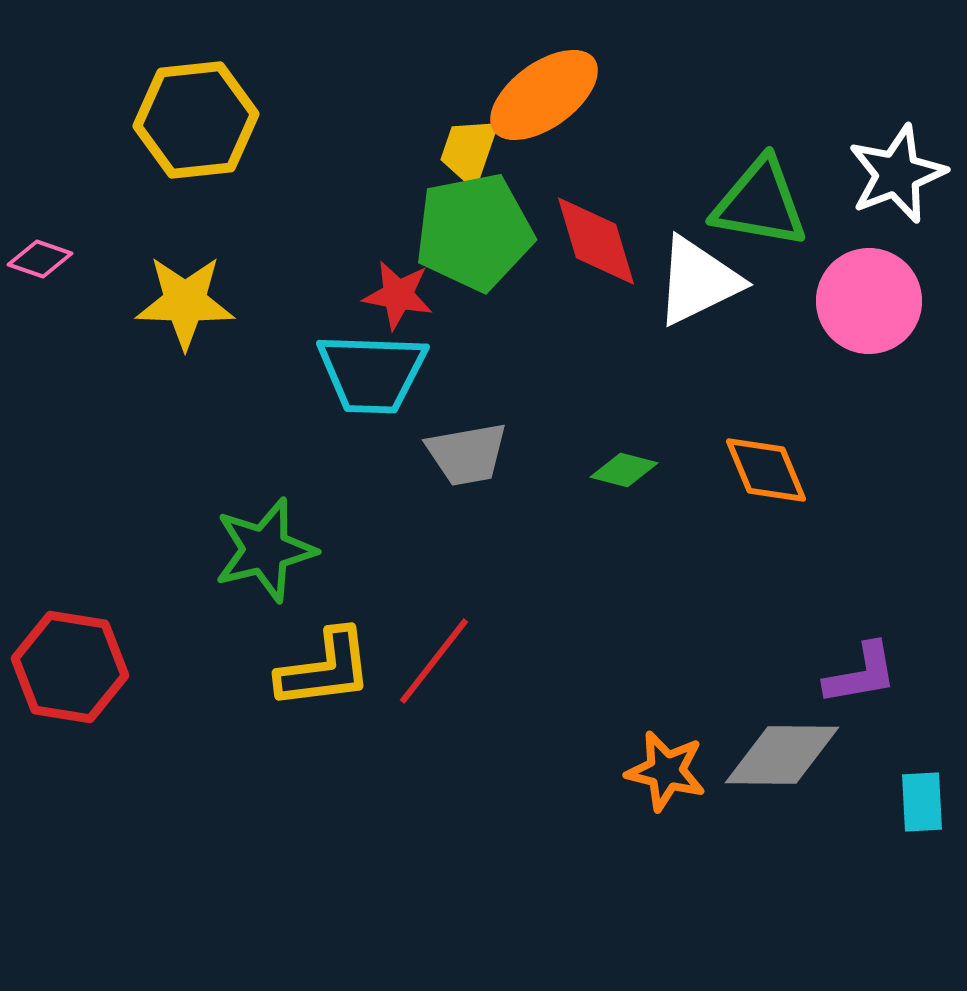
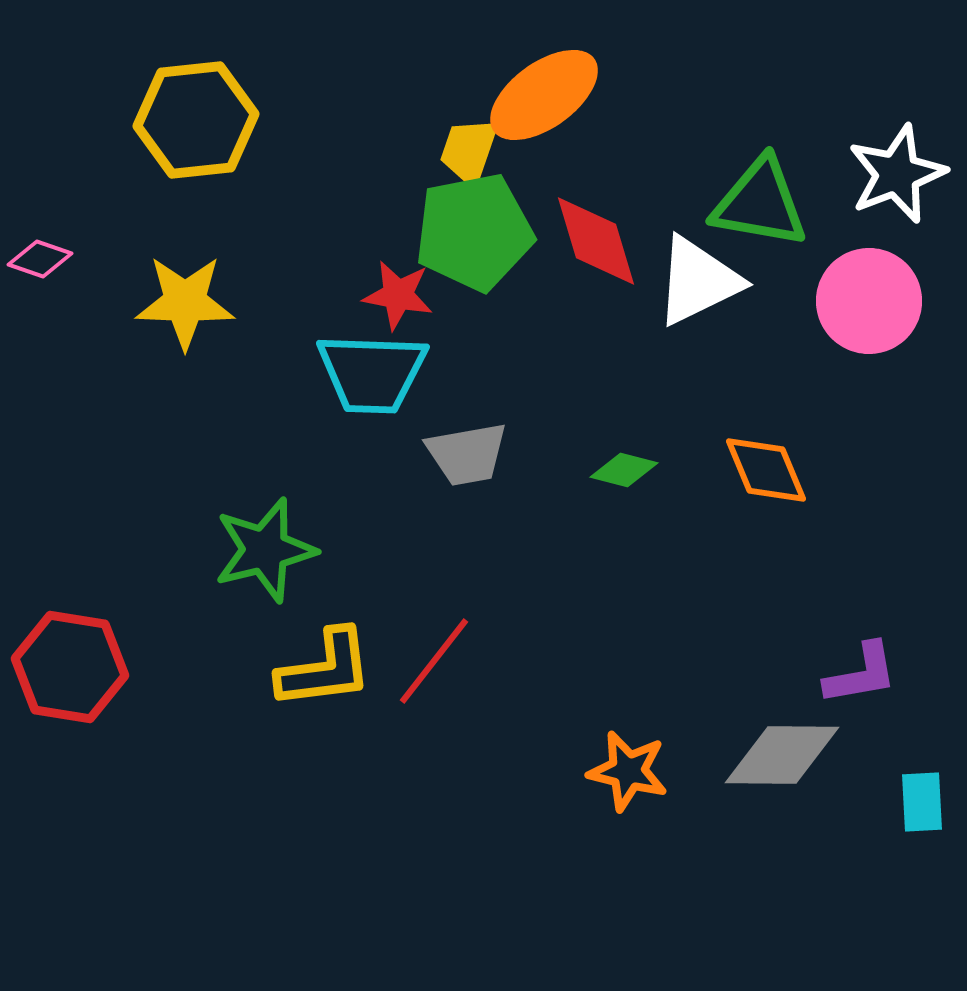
orange star: moved 38 px left
